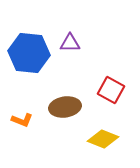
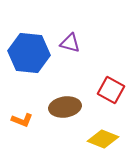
purple triangle: rotated 15 degrees clockwise
